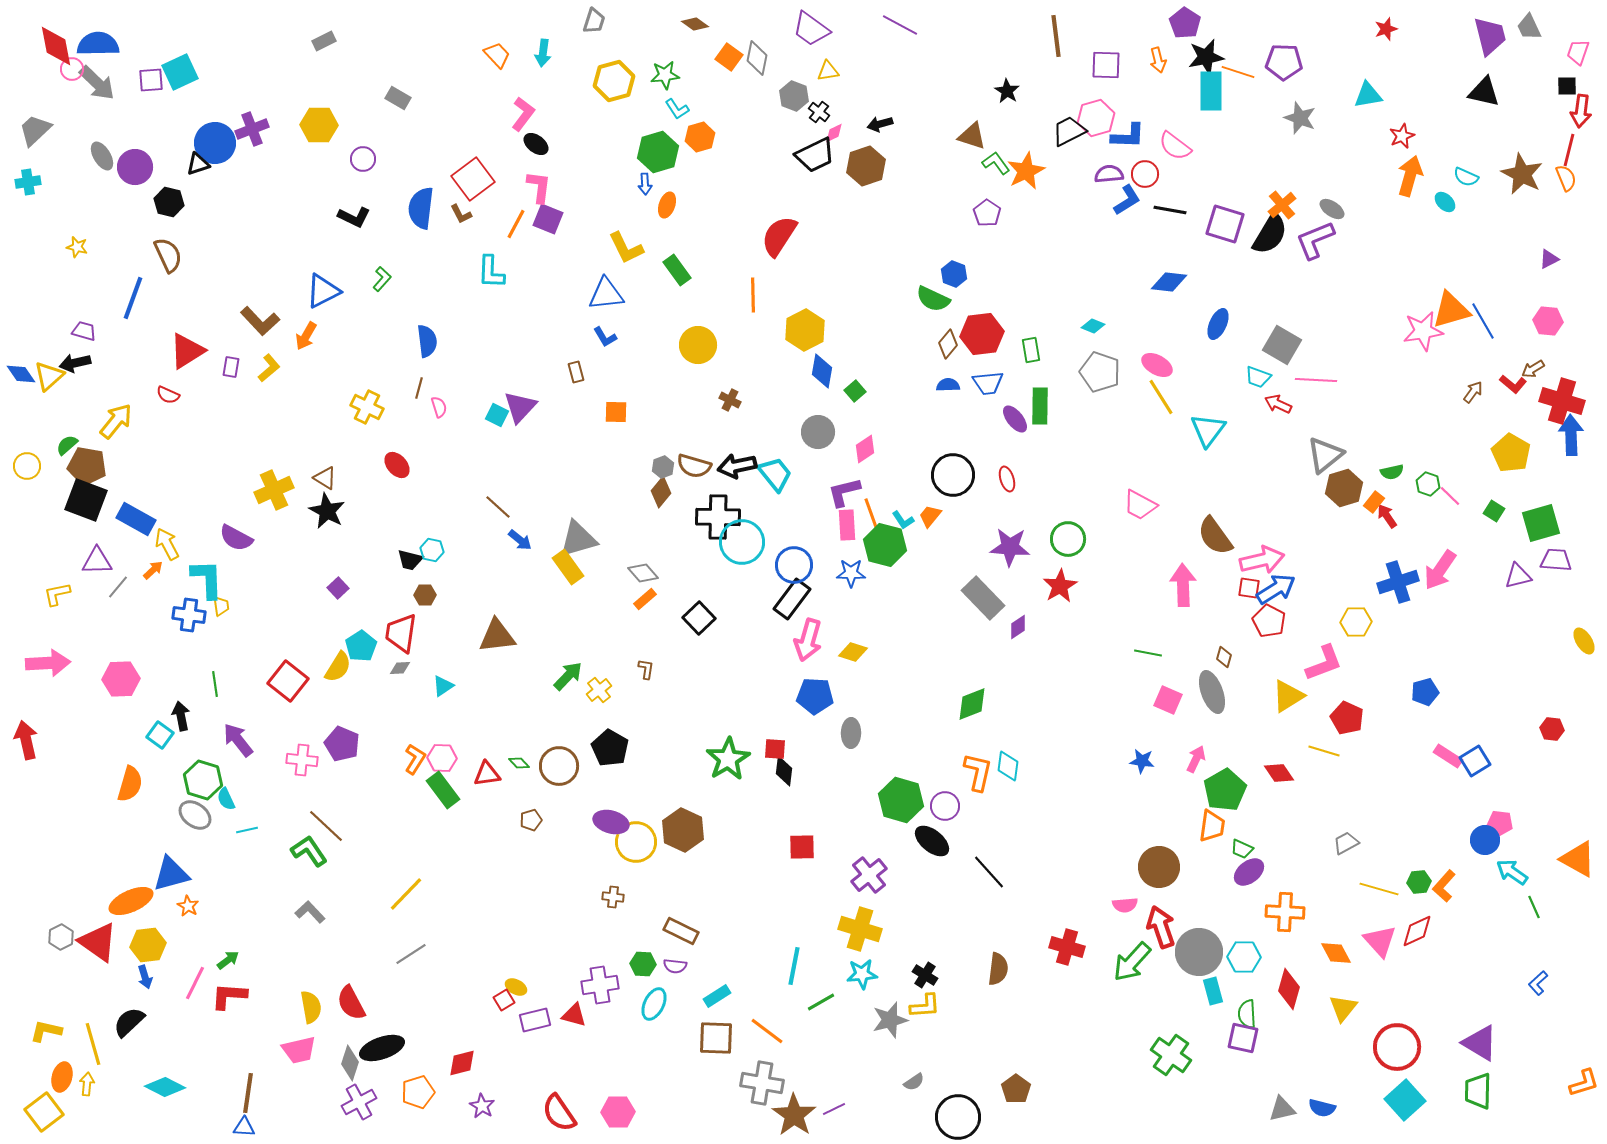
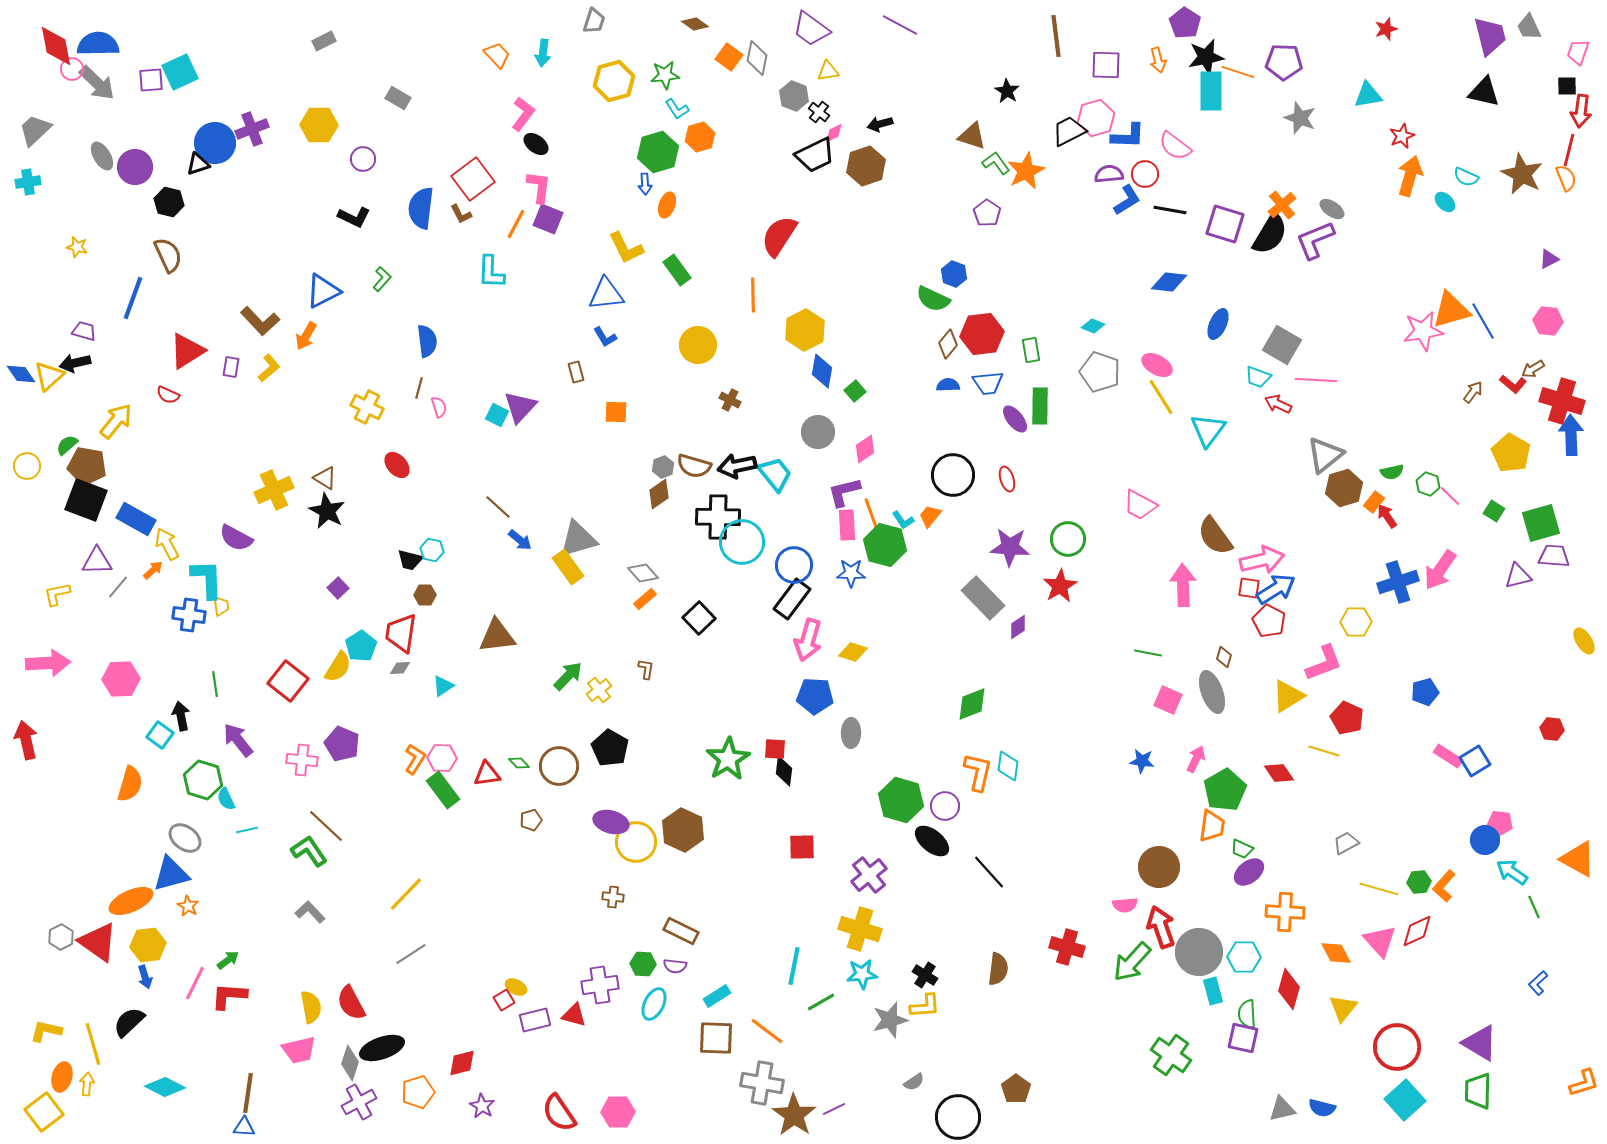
brown diamond at (661, 492): moved 2 px left, 2 px down; rotated 16 degrees clockwise
purple trapezoid at (1556, 560): moved 2 px left, 4 px up
gray ellipse at (195, 815): moved 10 px left, 23 px down
